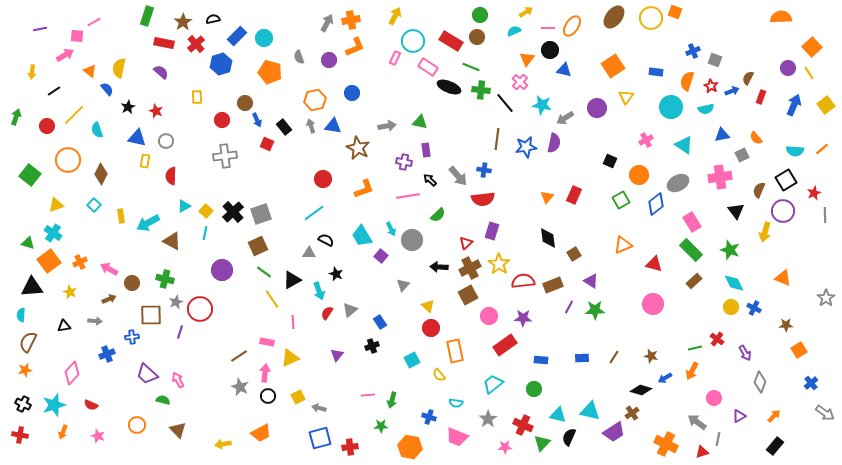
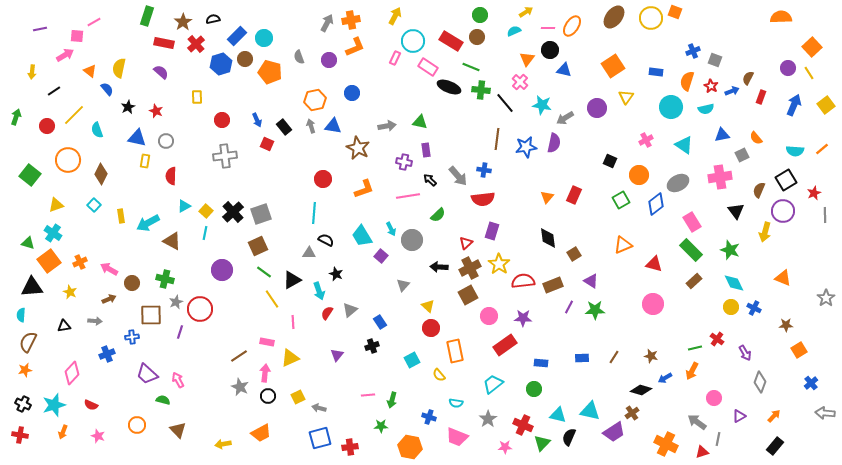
brown circle at (245, 103): moved 44 px up
cyan line at (314, 213): rotated 50 degrees counterclockwise
blue rectangle at (541, 360): moved 3 px down
gray arrow at (825, 413): rotated 150 degrees clockwise
